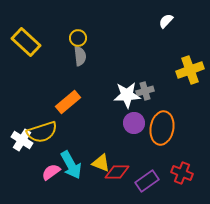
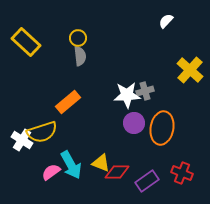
yellow cross: rotated 28 degrees counterclockwise
